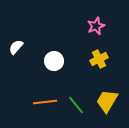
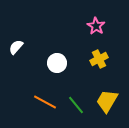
pink star: rotated 18 degrees counterclockwise
white circle: moved 3 px right, 2 px down
orange line: rotated 35 degrees clockwise
